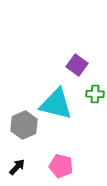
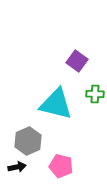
purple square: moved 4 px up
gray hexagon: moved 4 px right, 16 px down
black arrow: rotated 36 degrees clockwise
